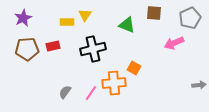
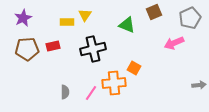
brown square: moved 1 px up; rotated 28 degrees counterclockwise
gray semicircle: rotated 144 degrees clockwise
